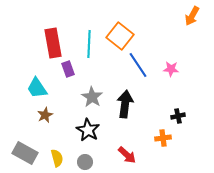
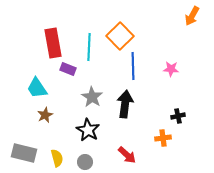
orange square: rotated 8 degrees clockwise
cyan line: moved 3 px down
blue line: moved 5 px left, 1 px down; rotated 32 degrees clockwise
purple rectangle: rotated 49 degrees counterclockwise
gray rectangle: moved 1 px left; rotated 15 degrees counterclockwise
